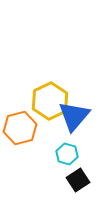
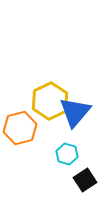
blue triangle: moved 1 px right, 4 px up
black square: moved 7 px right
